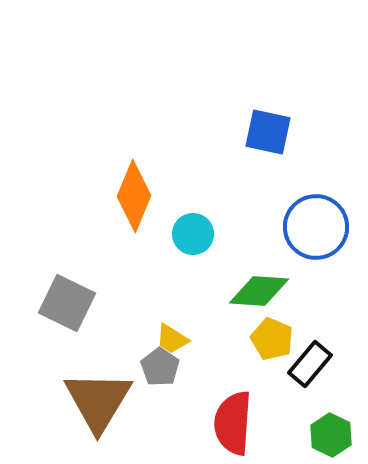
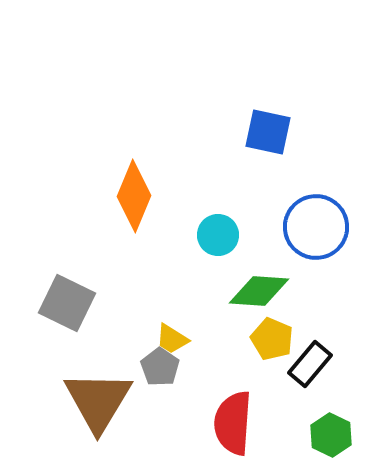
cyan circle: moved 25 px right, 1 px down
